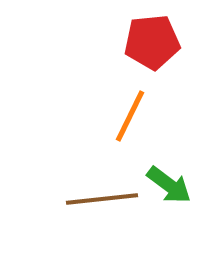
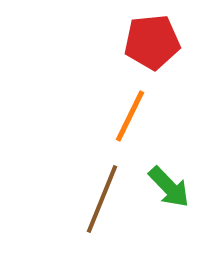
green arrow: moved 2 px down; rotated 9 degrees clockwise
brown line: rotated 62 degrees counterclockwise
